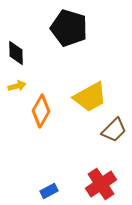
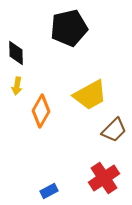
black pentagon: rotated 30 degrees counterclockwise
yellow arrow: rotated 114 degrees clockwise
yellow trapezoid: moved 2 px up
red cross: moved 3 px right, 6 px up
